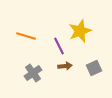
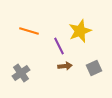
orange line: moved 3 px right, 5 px up
gray cross: moved 12 px left
